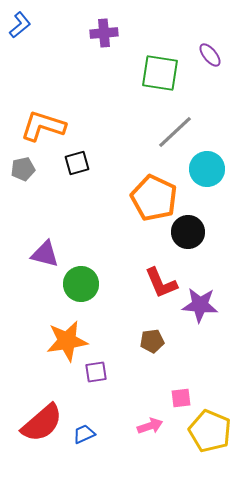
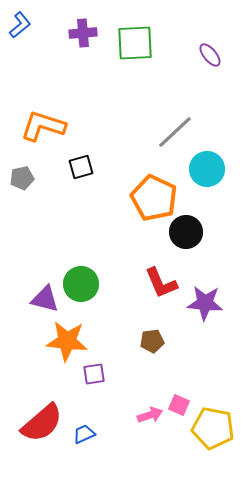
purple cross: moved 21 px left
green square: moved 25 px left, 30 px up; rotated 12 degrees counterclockwise
black square: moved 4 px right, 4 px down
gray pentagon: moved 1 px left, 9 px down
black circle: moved 2 px left
purple triangle: moved 45 px down
purple star: moved 5 px right, 2 px up
orange star: rotated 15 degrees clockwise
purple square: moved 2 px left, 2 px down
pink square: moved 2 px left, 7 px down; rotated 30 degrees clockwise
pink arrow: moved 11 px up
yellow pentagon: moved 3 px right, 3 px up; rotated 12 degrees counterclockwise
